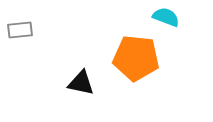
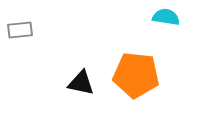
cyan semicircle: rotated 12 degrees counterclockwise
orange pentagon: moved 17 px down
